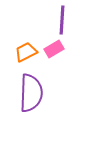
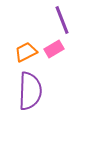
purple line: rotated 24 degrees counterclockwise
purple semicircle: moved 1 px left, 2 px up
